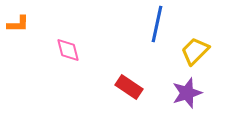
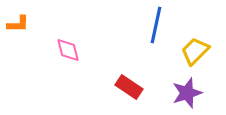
blue line: moved 1 px left, 1 px down
